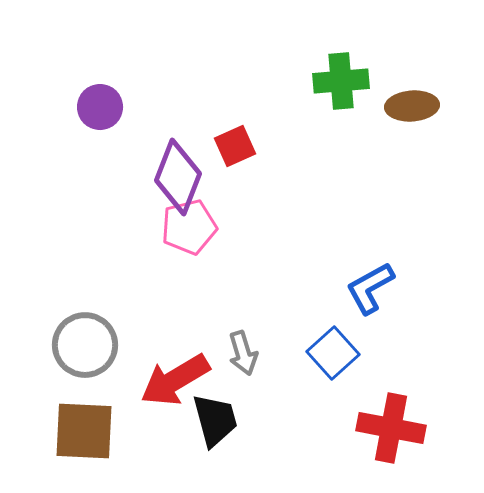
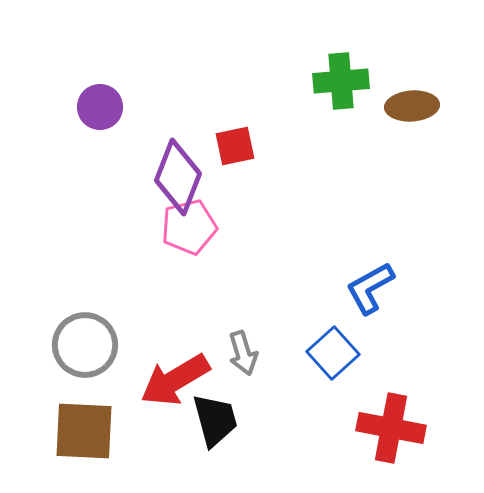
red square: rotated 12 degrees clockwise
